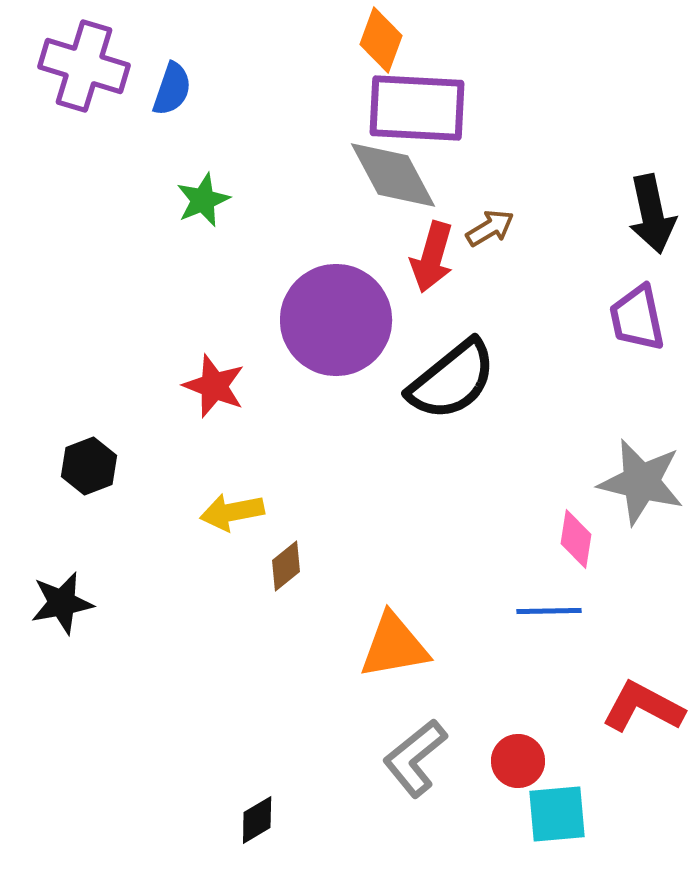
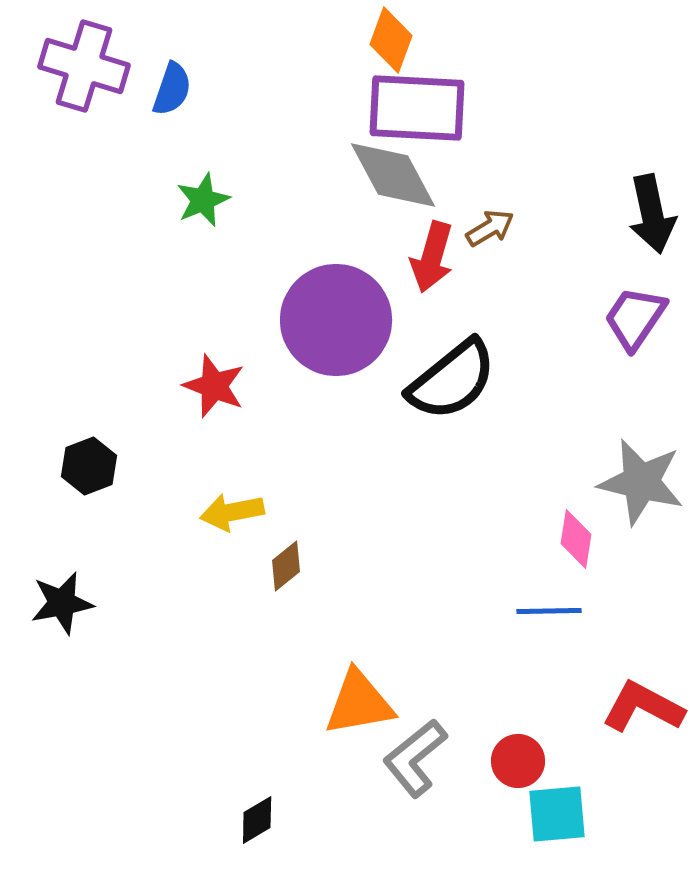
orange diamond: moved 10 px right
purple trapezoid: moved 2 px left; rotated 46 degrees clockwise
orange triangle: moved 35 px left, 57 px down
